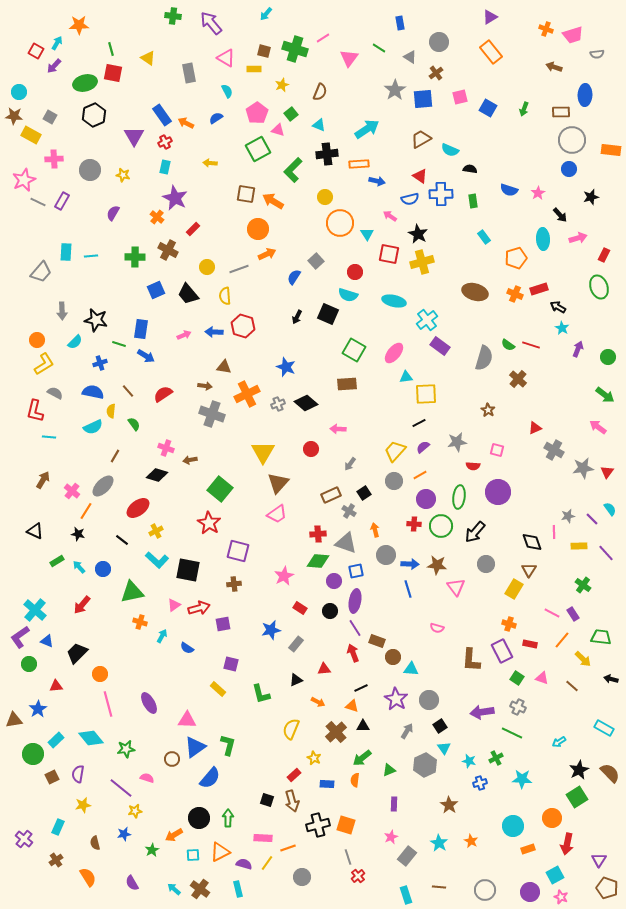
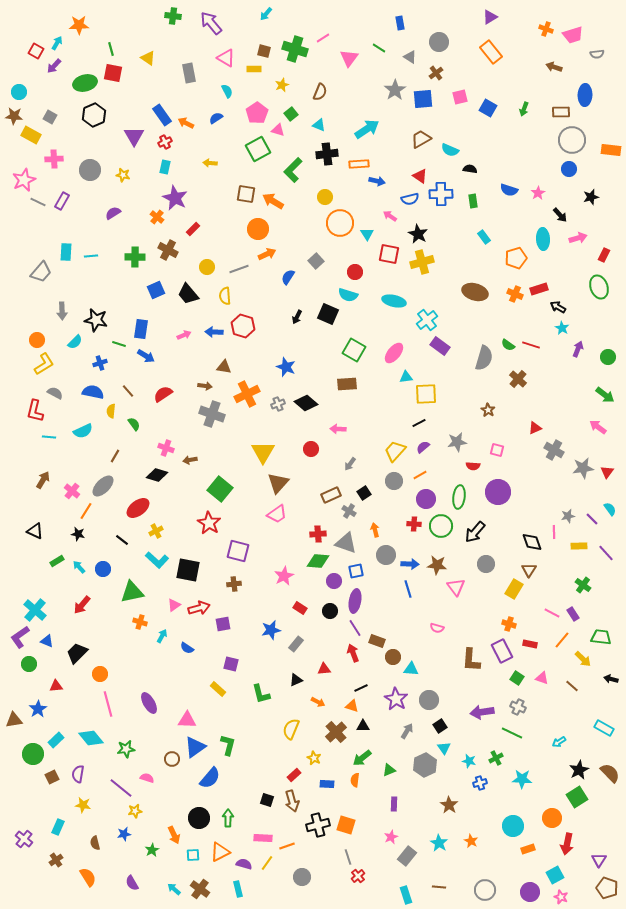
purple semicircle at (113, 213): rotated 28 degrees clockwise
blue semicircle at (294, 277): moved 6 px left
cyan semicircle at (93, 427): moved 10 px left, 4 px down
yellow star at (83, 805): rotated 21 degrees clockwise
orange arrow at (174, 835): rotated 84 degrees counterclockwise
orange line at (288, 848): moved 1 px left, 2 px up
